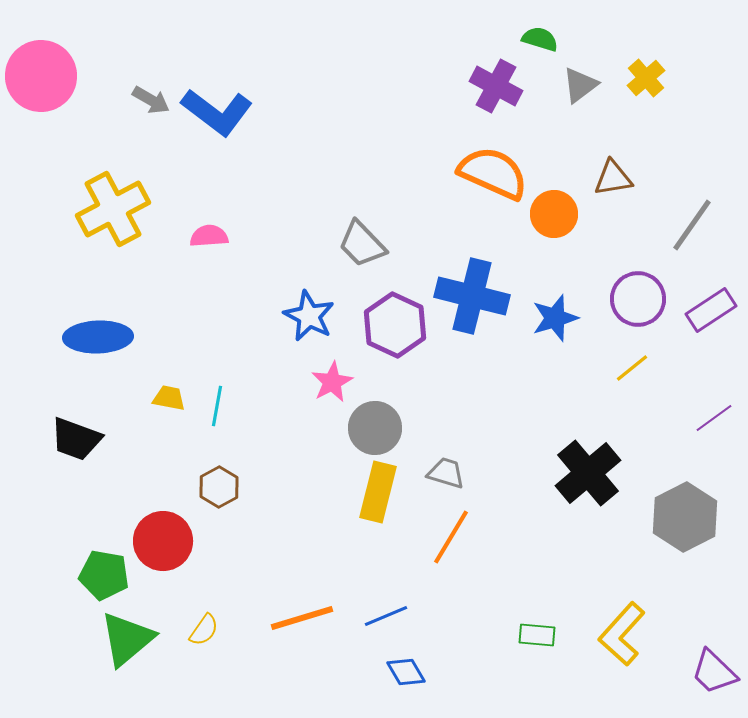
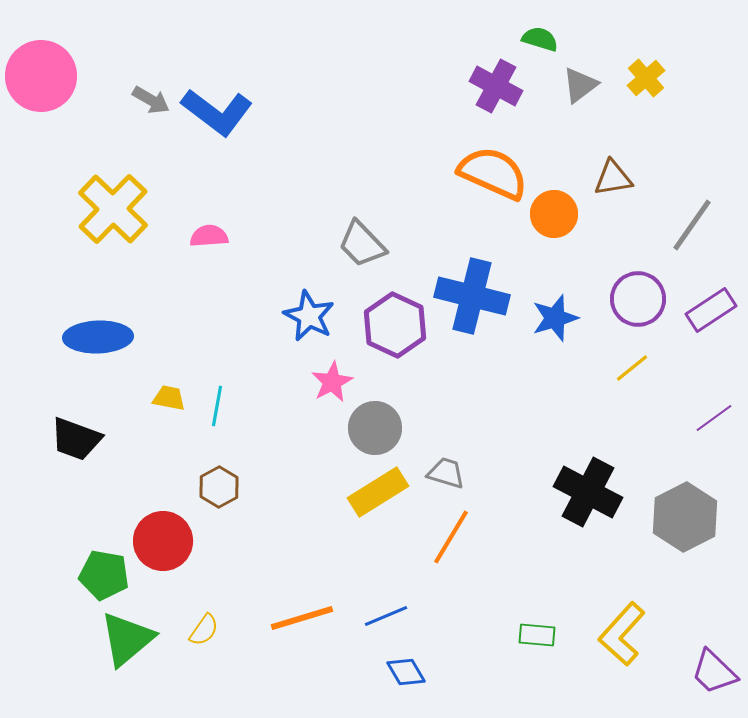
yellow cross at (113, 209): rotated 18 degrees counterclockwise
black cross at (588, 473): moved 19 px down; rotated 22 degrees counterclockwise
yellow rectangle at (378, 492): rotated 44 degrees clockwise
